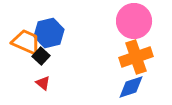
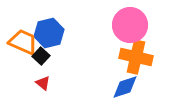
pink circle: moved 4 px left, 4 px down
orange trapezoid: moved 3 px left
orange cross: rotated 32 degrees clockwise
blue diamond: moved 6 px left
